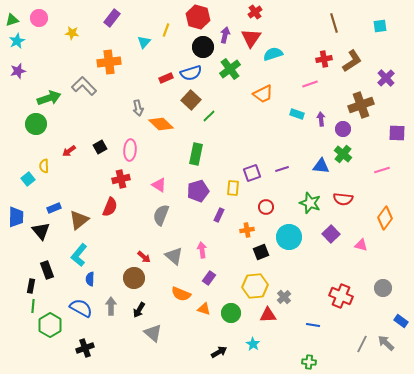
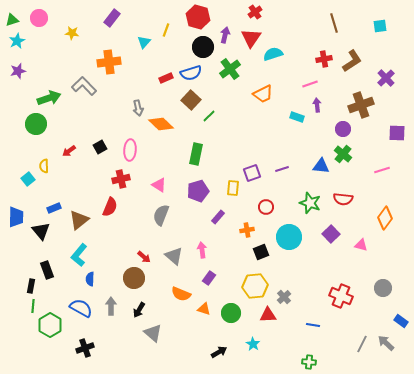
cyan rectangle at (297, 114): moved 3 px down
purple arrow at (321, 119): moved 4 px left, 14 px up
purple rectangle at (219, 215): moved 1 px left, 2 px down; rotated 16 degrees clockwise
